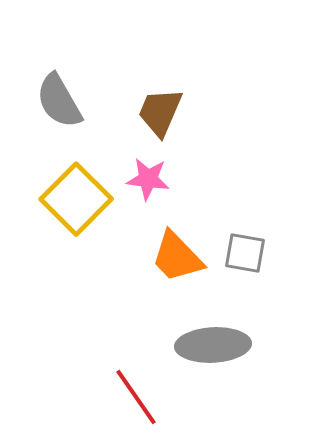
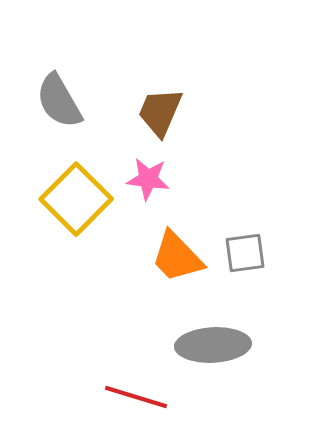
gray square: rotated 18 degrees counterclockwise
red line: rotated 38 degrees counterclockwise
